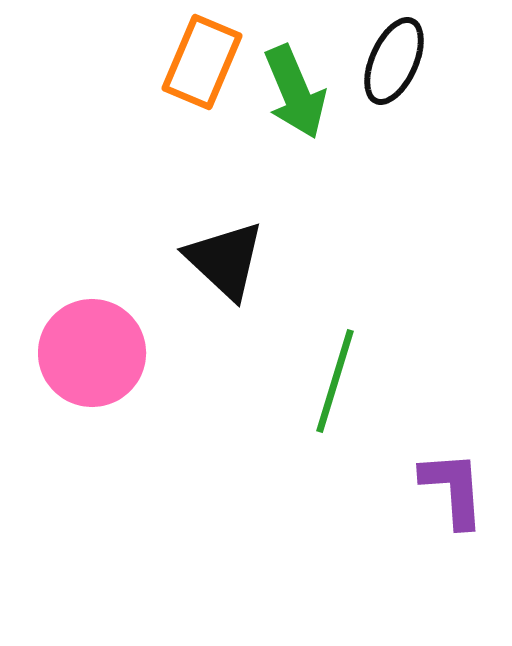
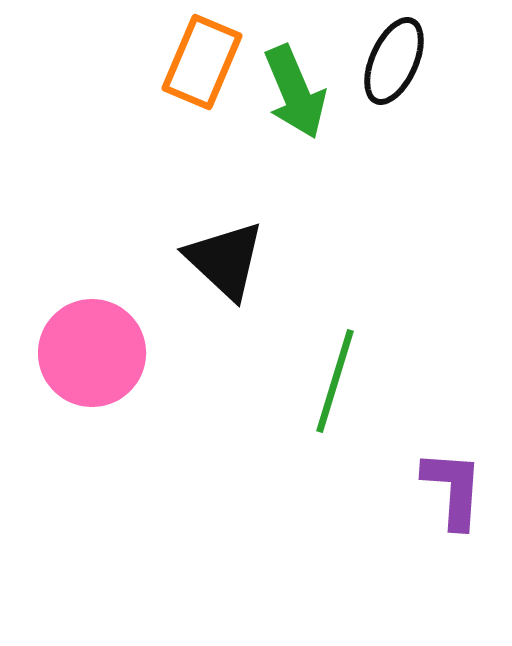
purple L-shape: rotated 8 degrees clockwise
